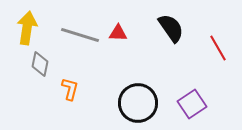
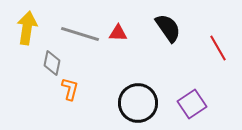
black semicircle: moved 3 px left
gray line: moved 1 px up
gray diamond: moved 12 px right, 1 px up
